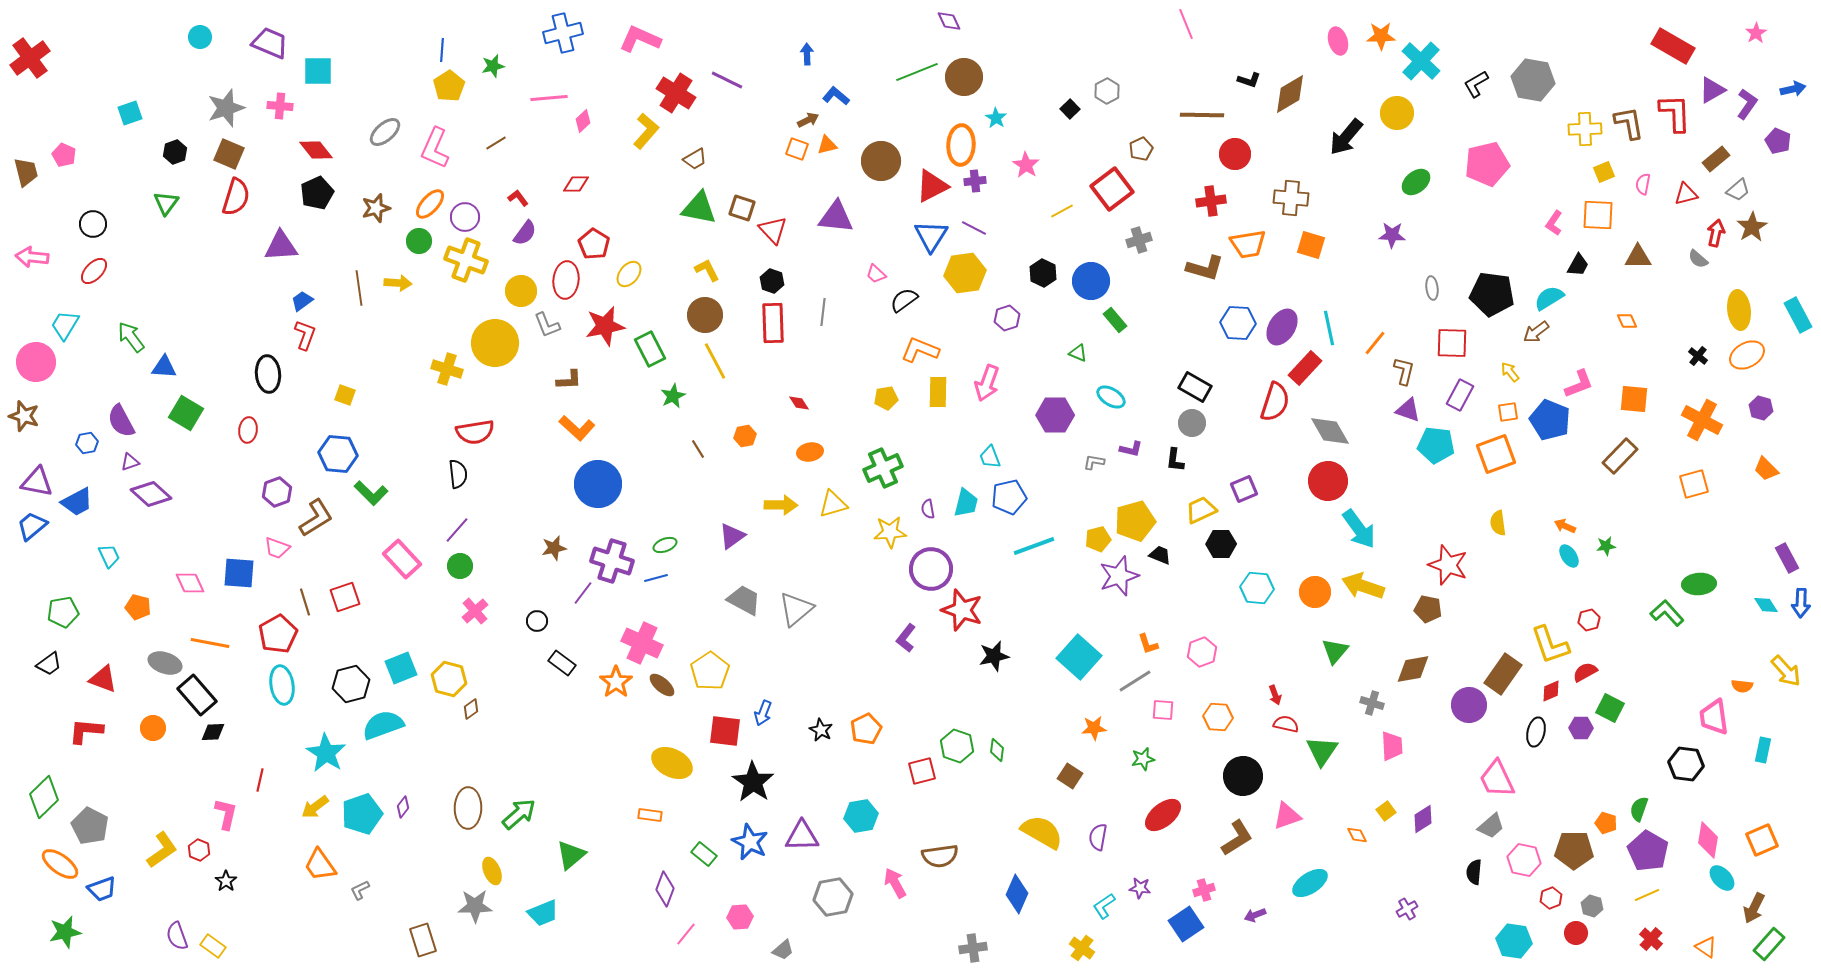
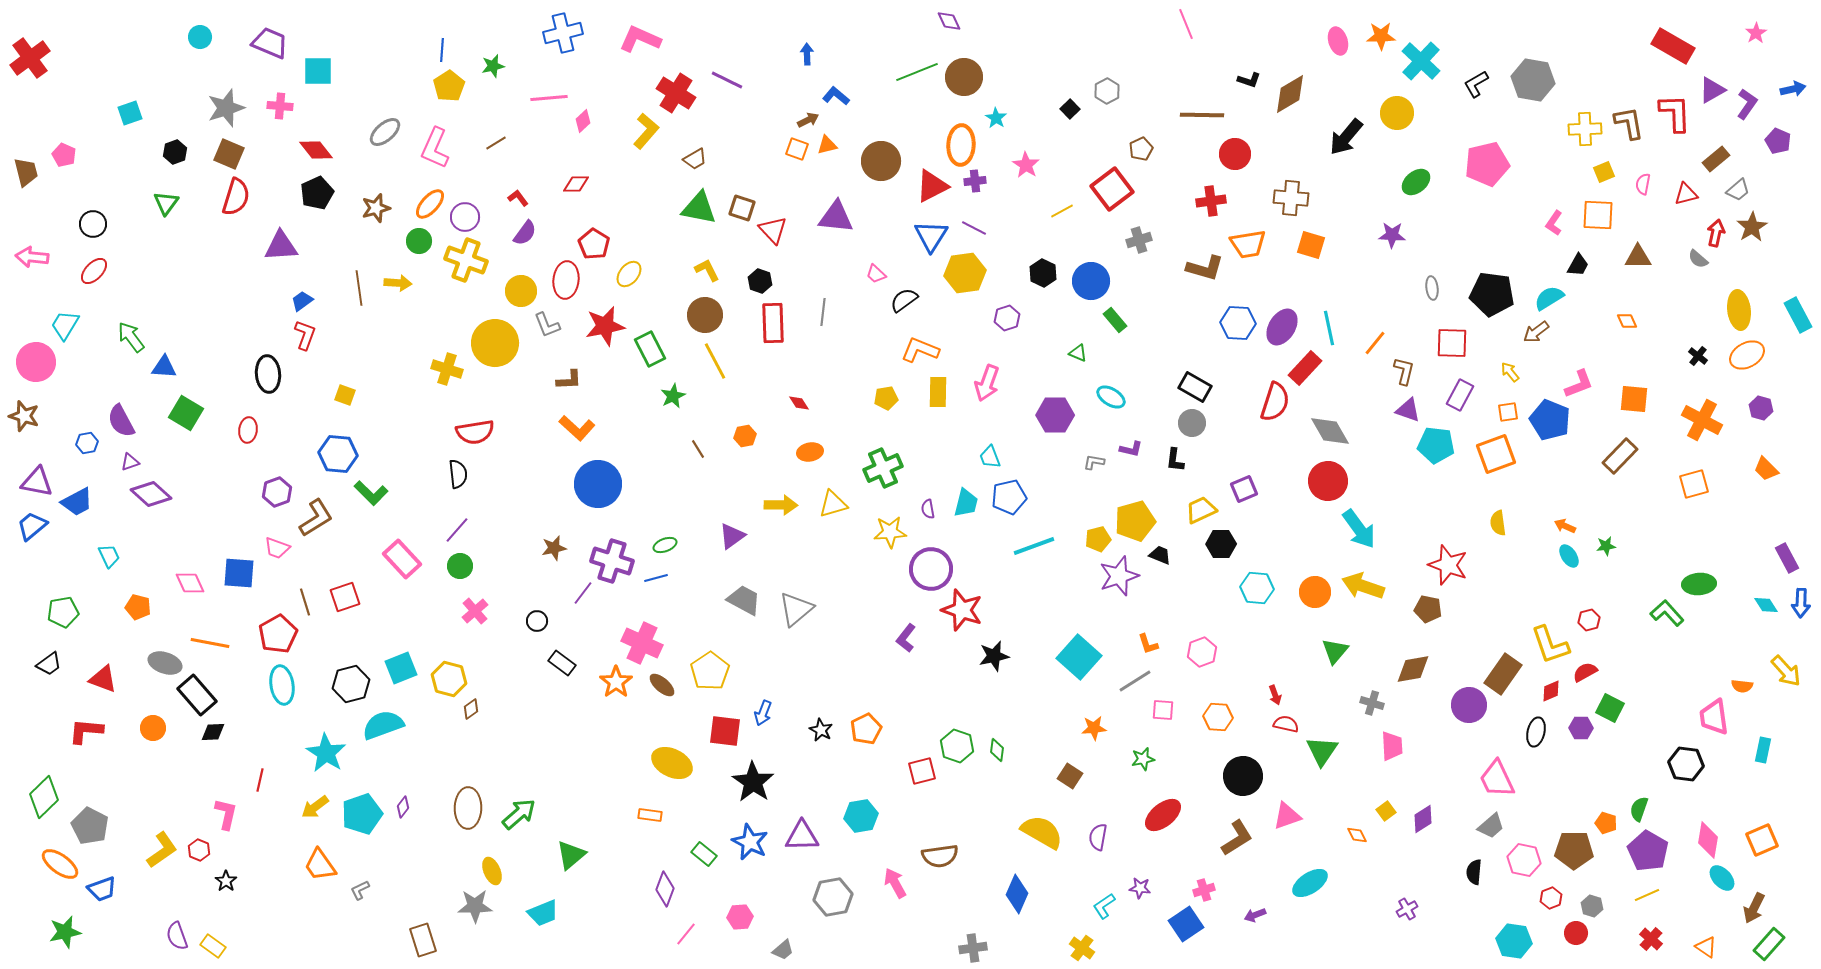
black hexagon at (772, 281): moved 12 px left
